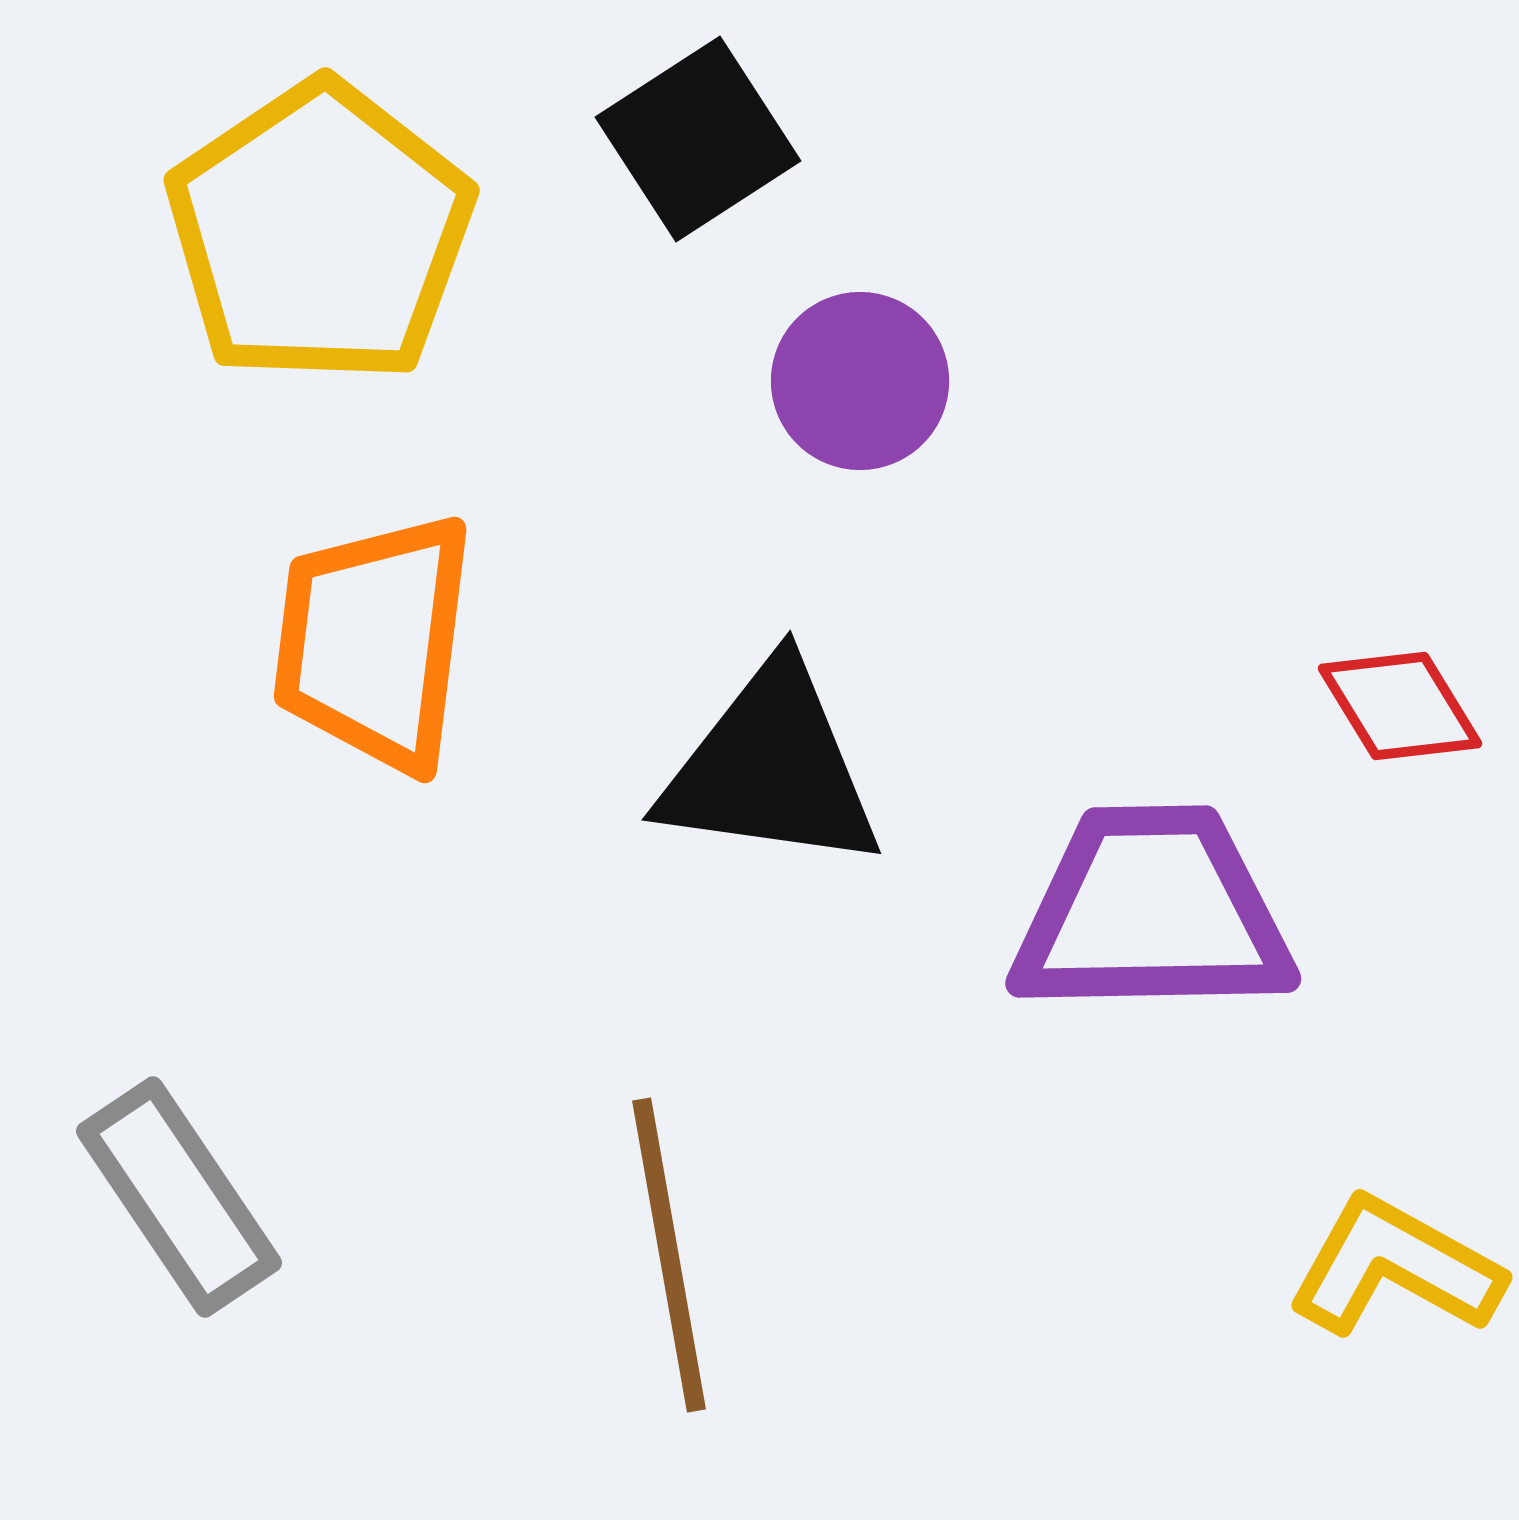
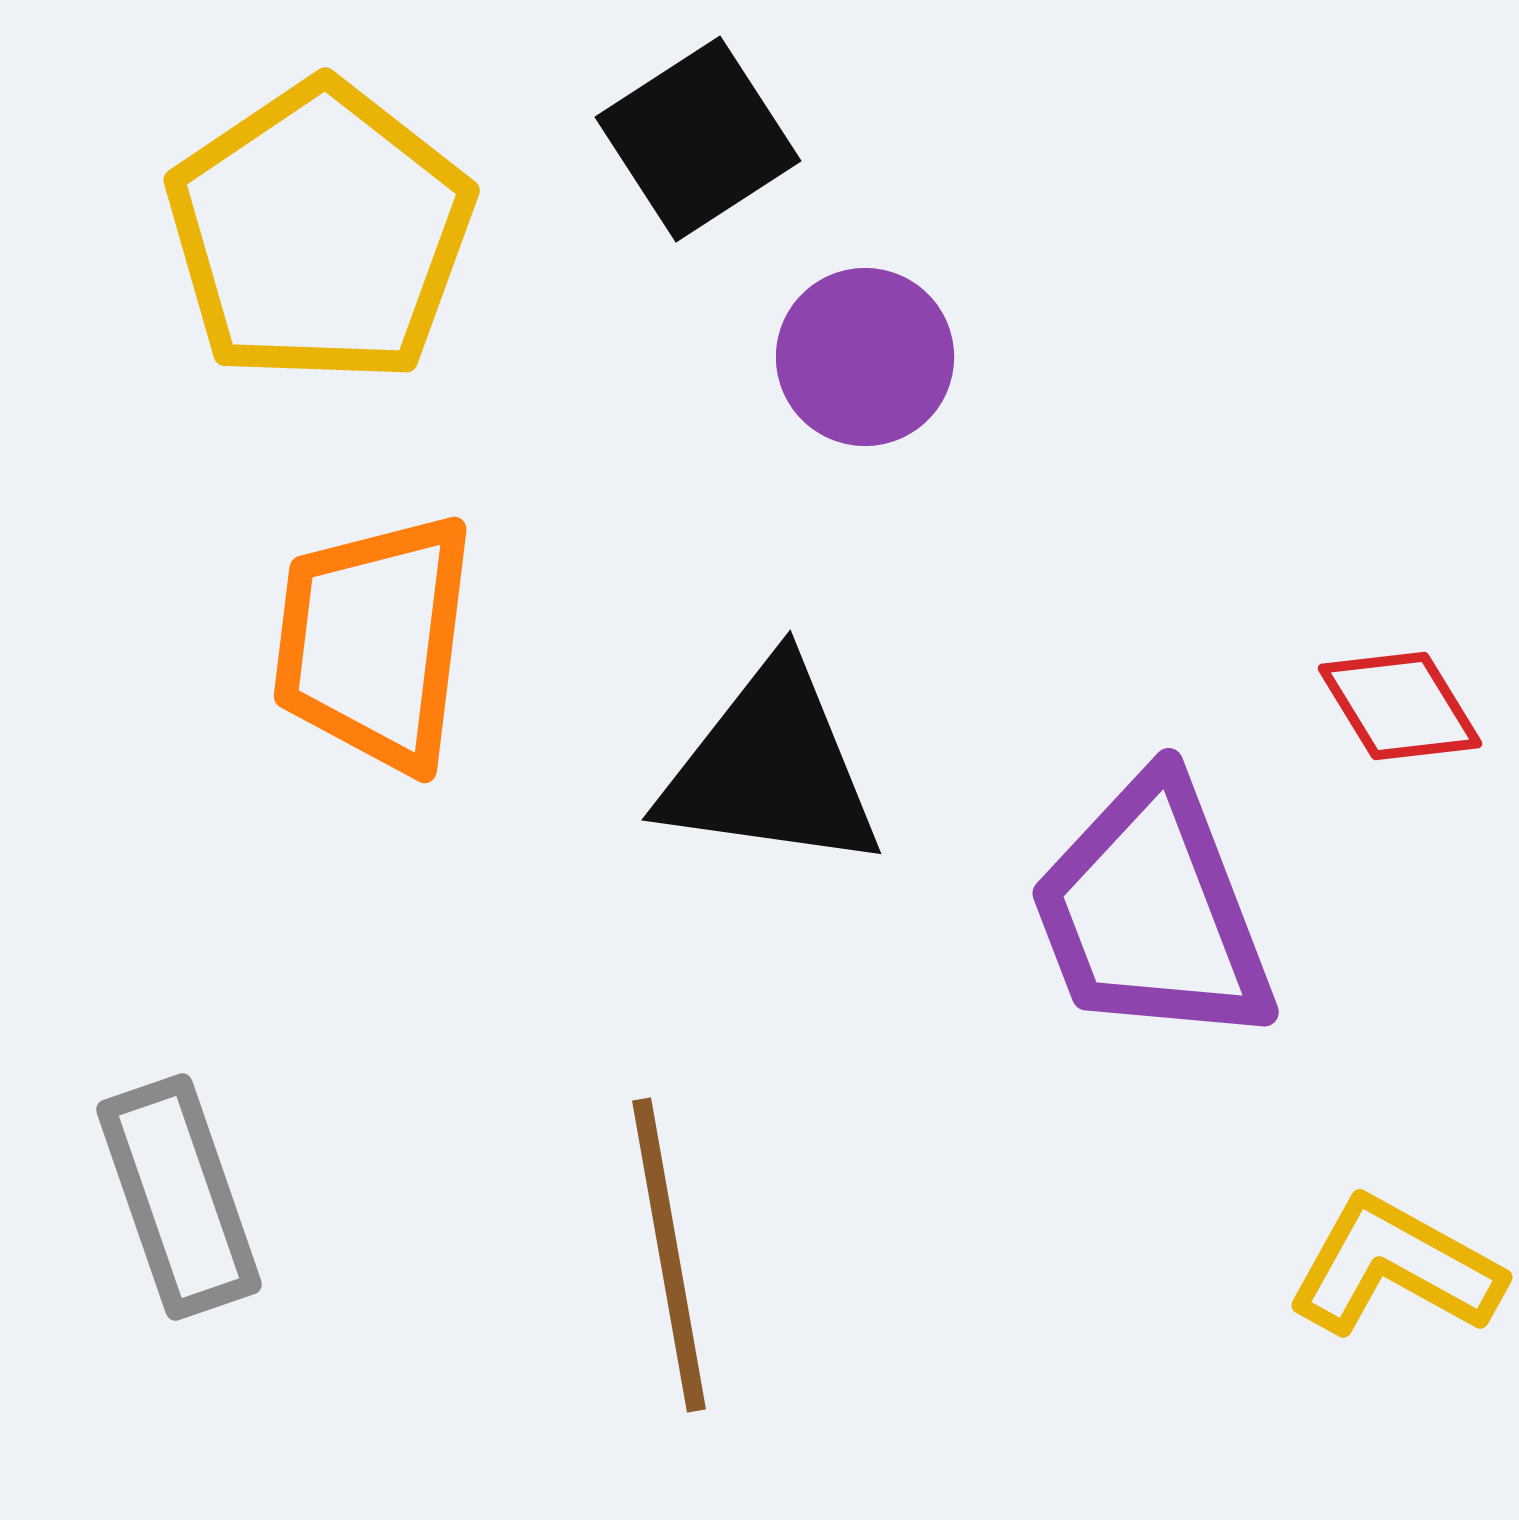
purple circle: moved 5 px right, 24 px up
purple trapezoid: rotated 110 degrees counterclockwise
gray rectangle: rotated 15 degrees clockwise
